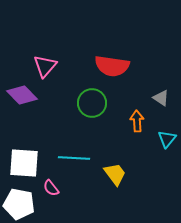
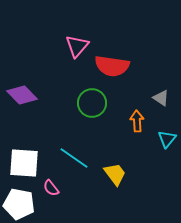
pink triangle: moved 32 px right, 20 px up
cyan line: rotated 32 degrees clockwise
